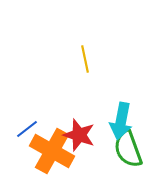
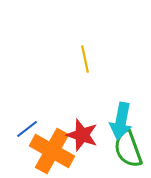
red star: moved 3 px right
